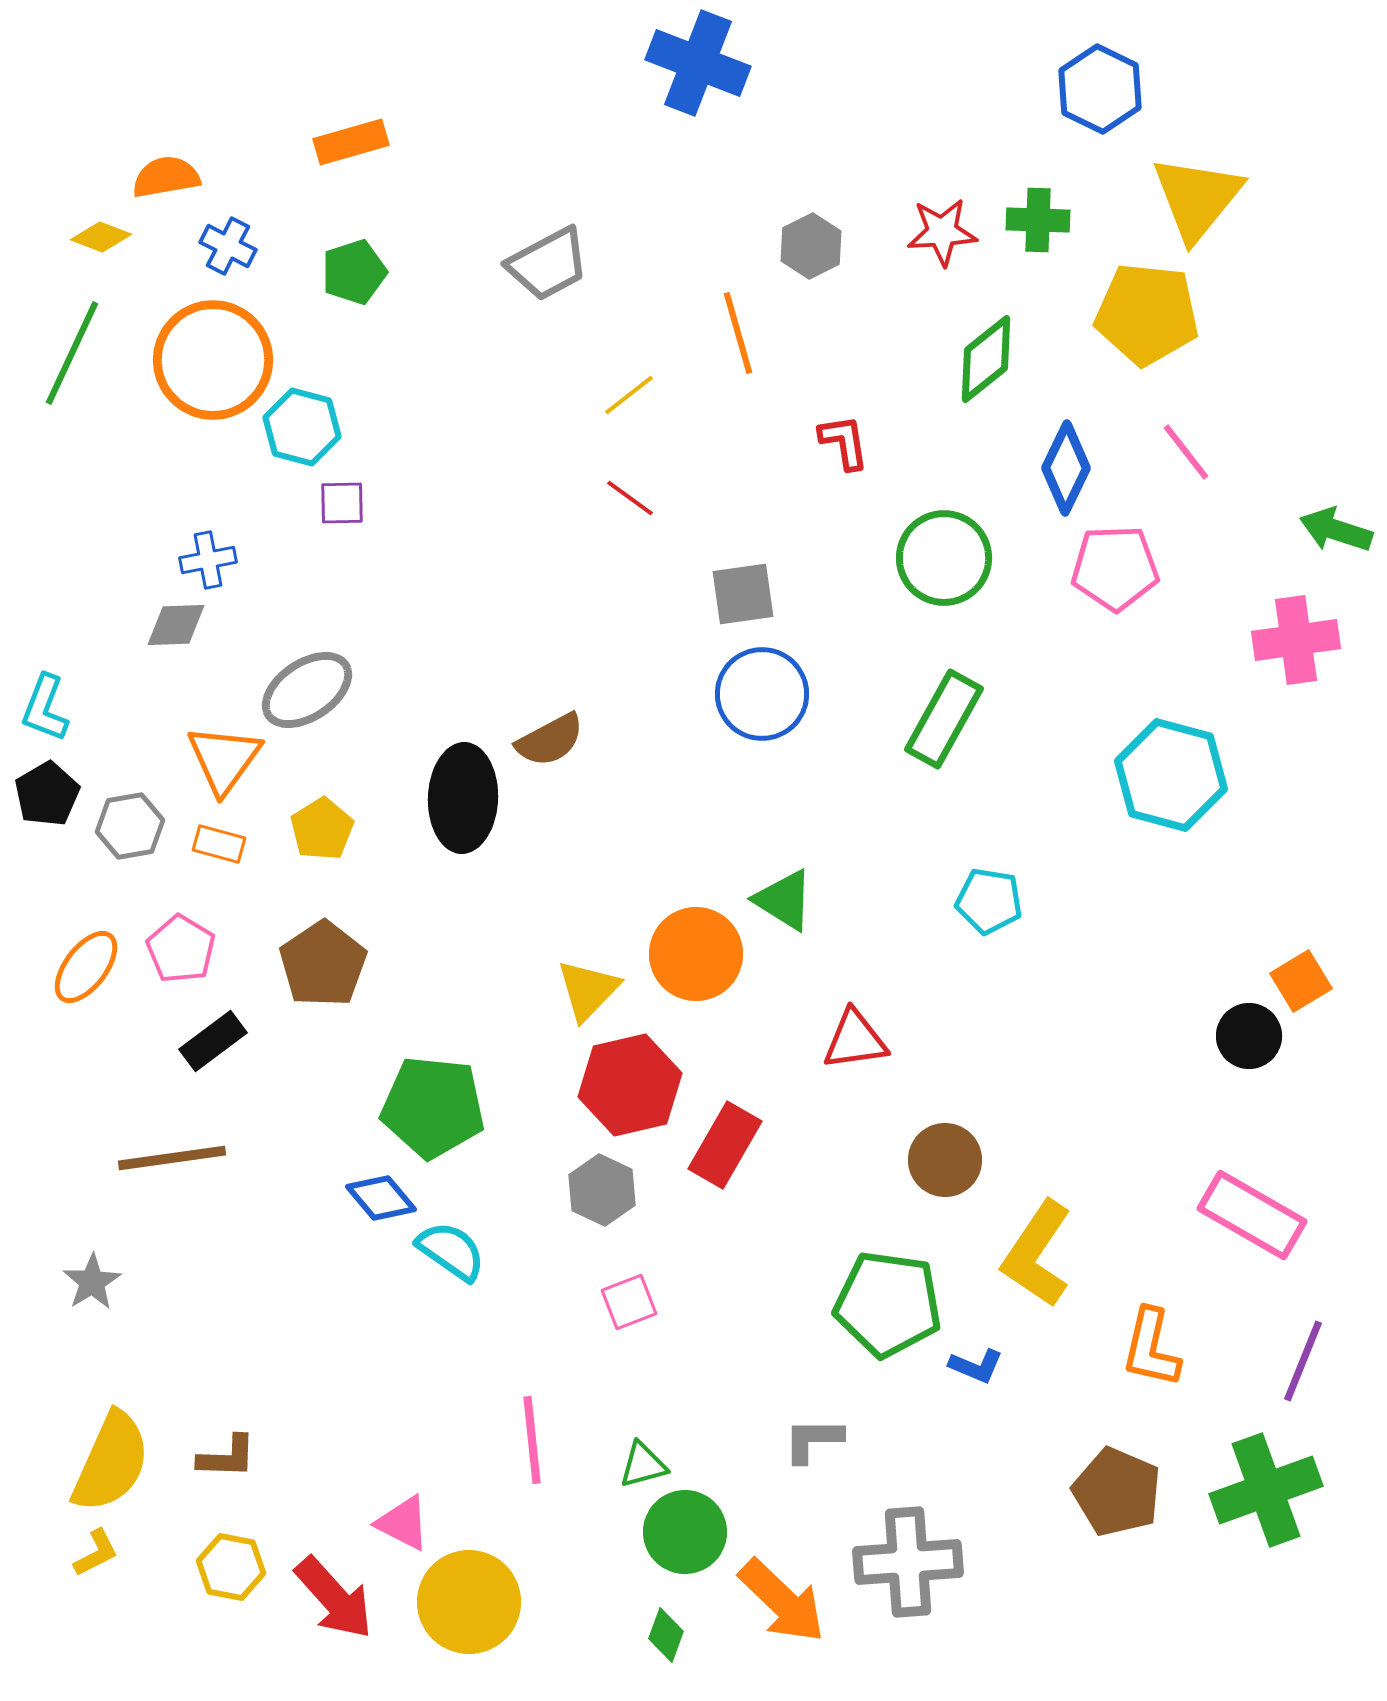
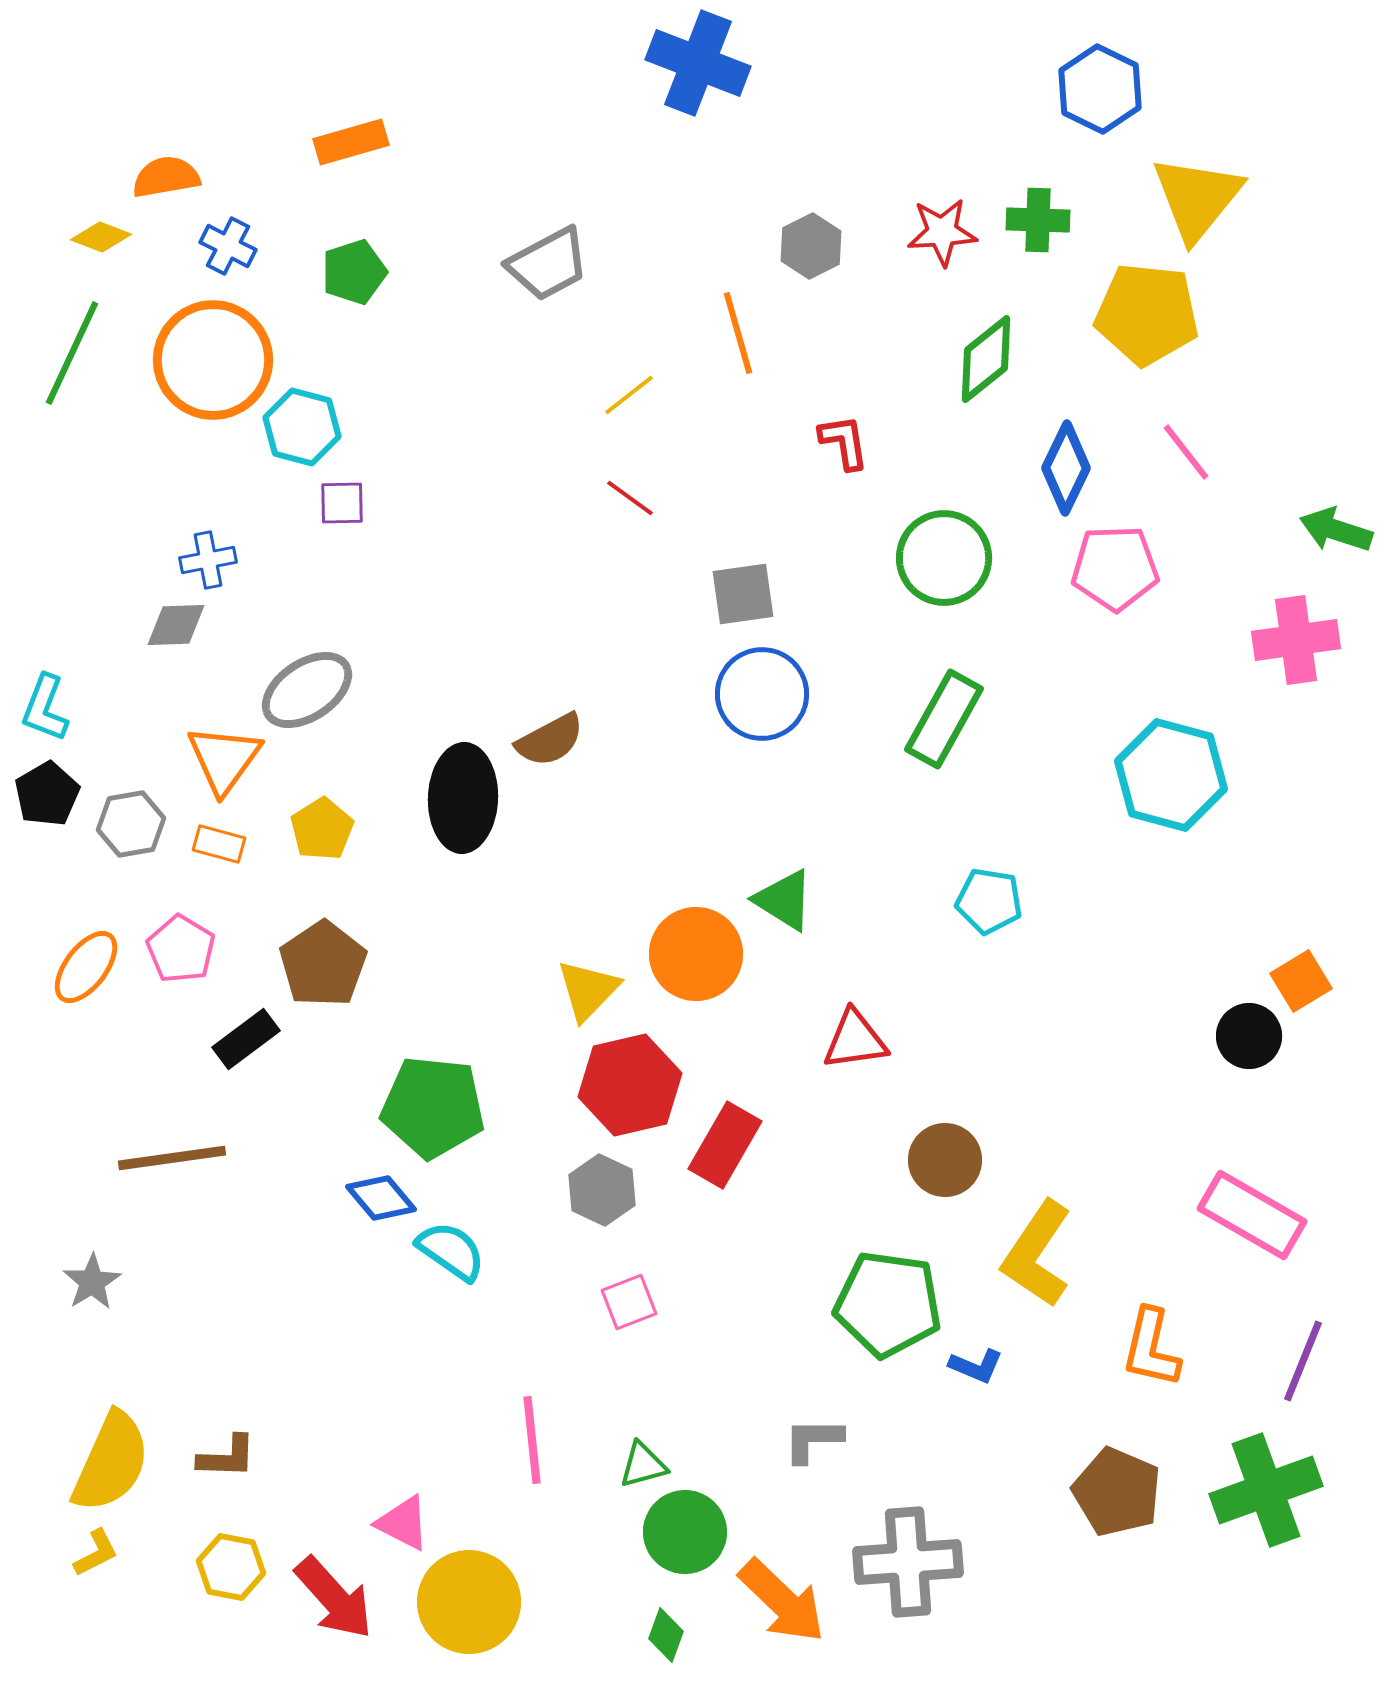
gray hexagon at (130, 826): moved 1 px right, 2 px up
black rectangle at (213, 1041): moved 33 px right, 2 px up
